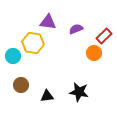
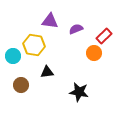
purple triangle: moved 2 px right, 1 px up
yellow hexagon: moved 1 px right, 2 px down
black triangle: moved 24 px up
